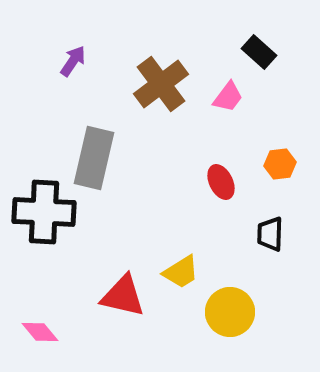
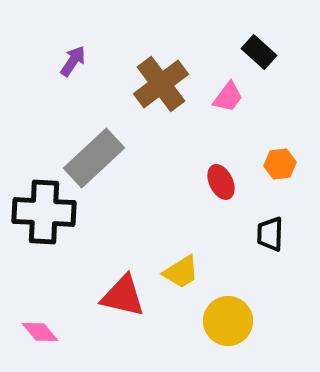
gray rectangle: rotated 34 degrees clockwise
yellow circle: moved 2 px left, 9 px down
